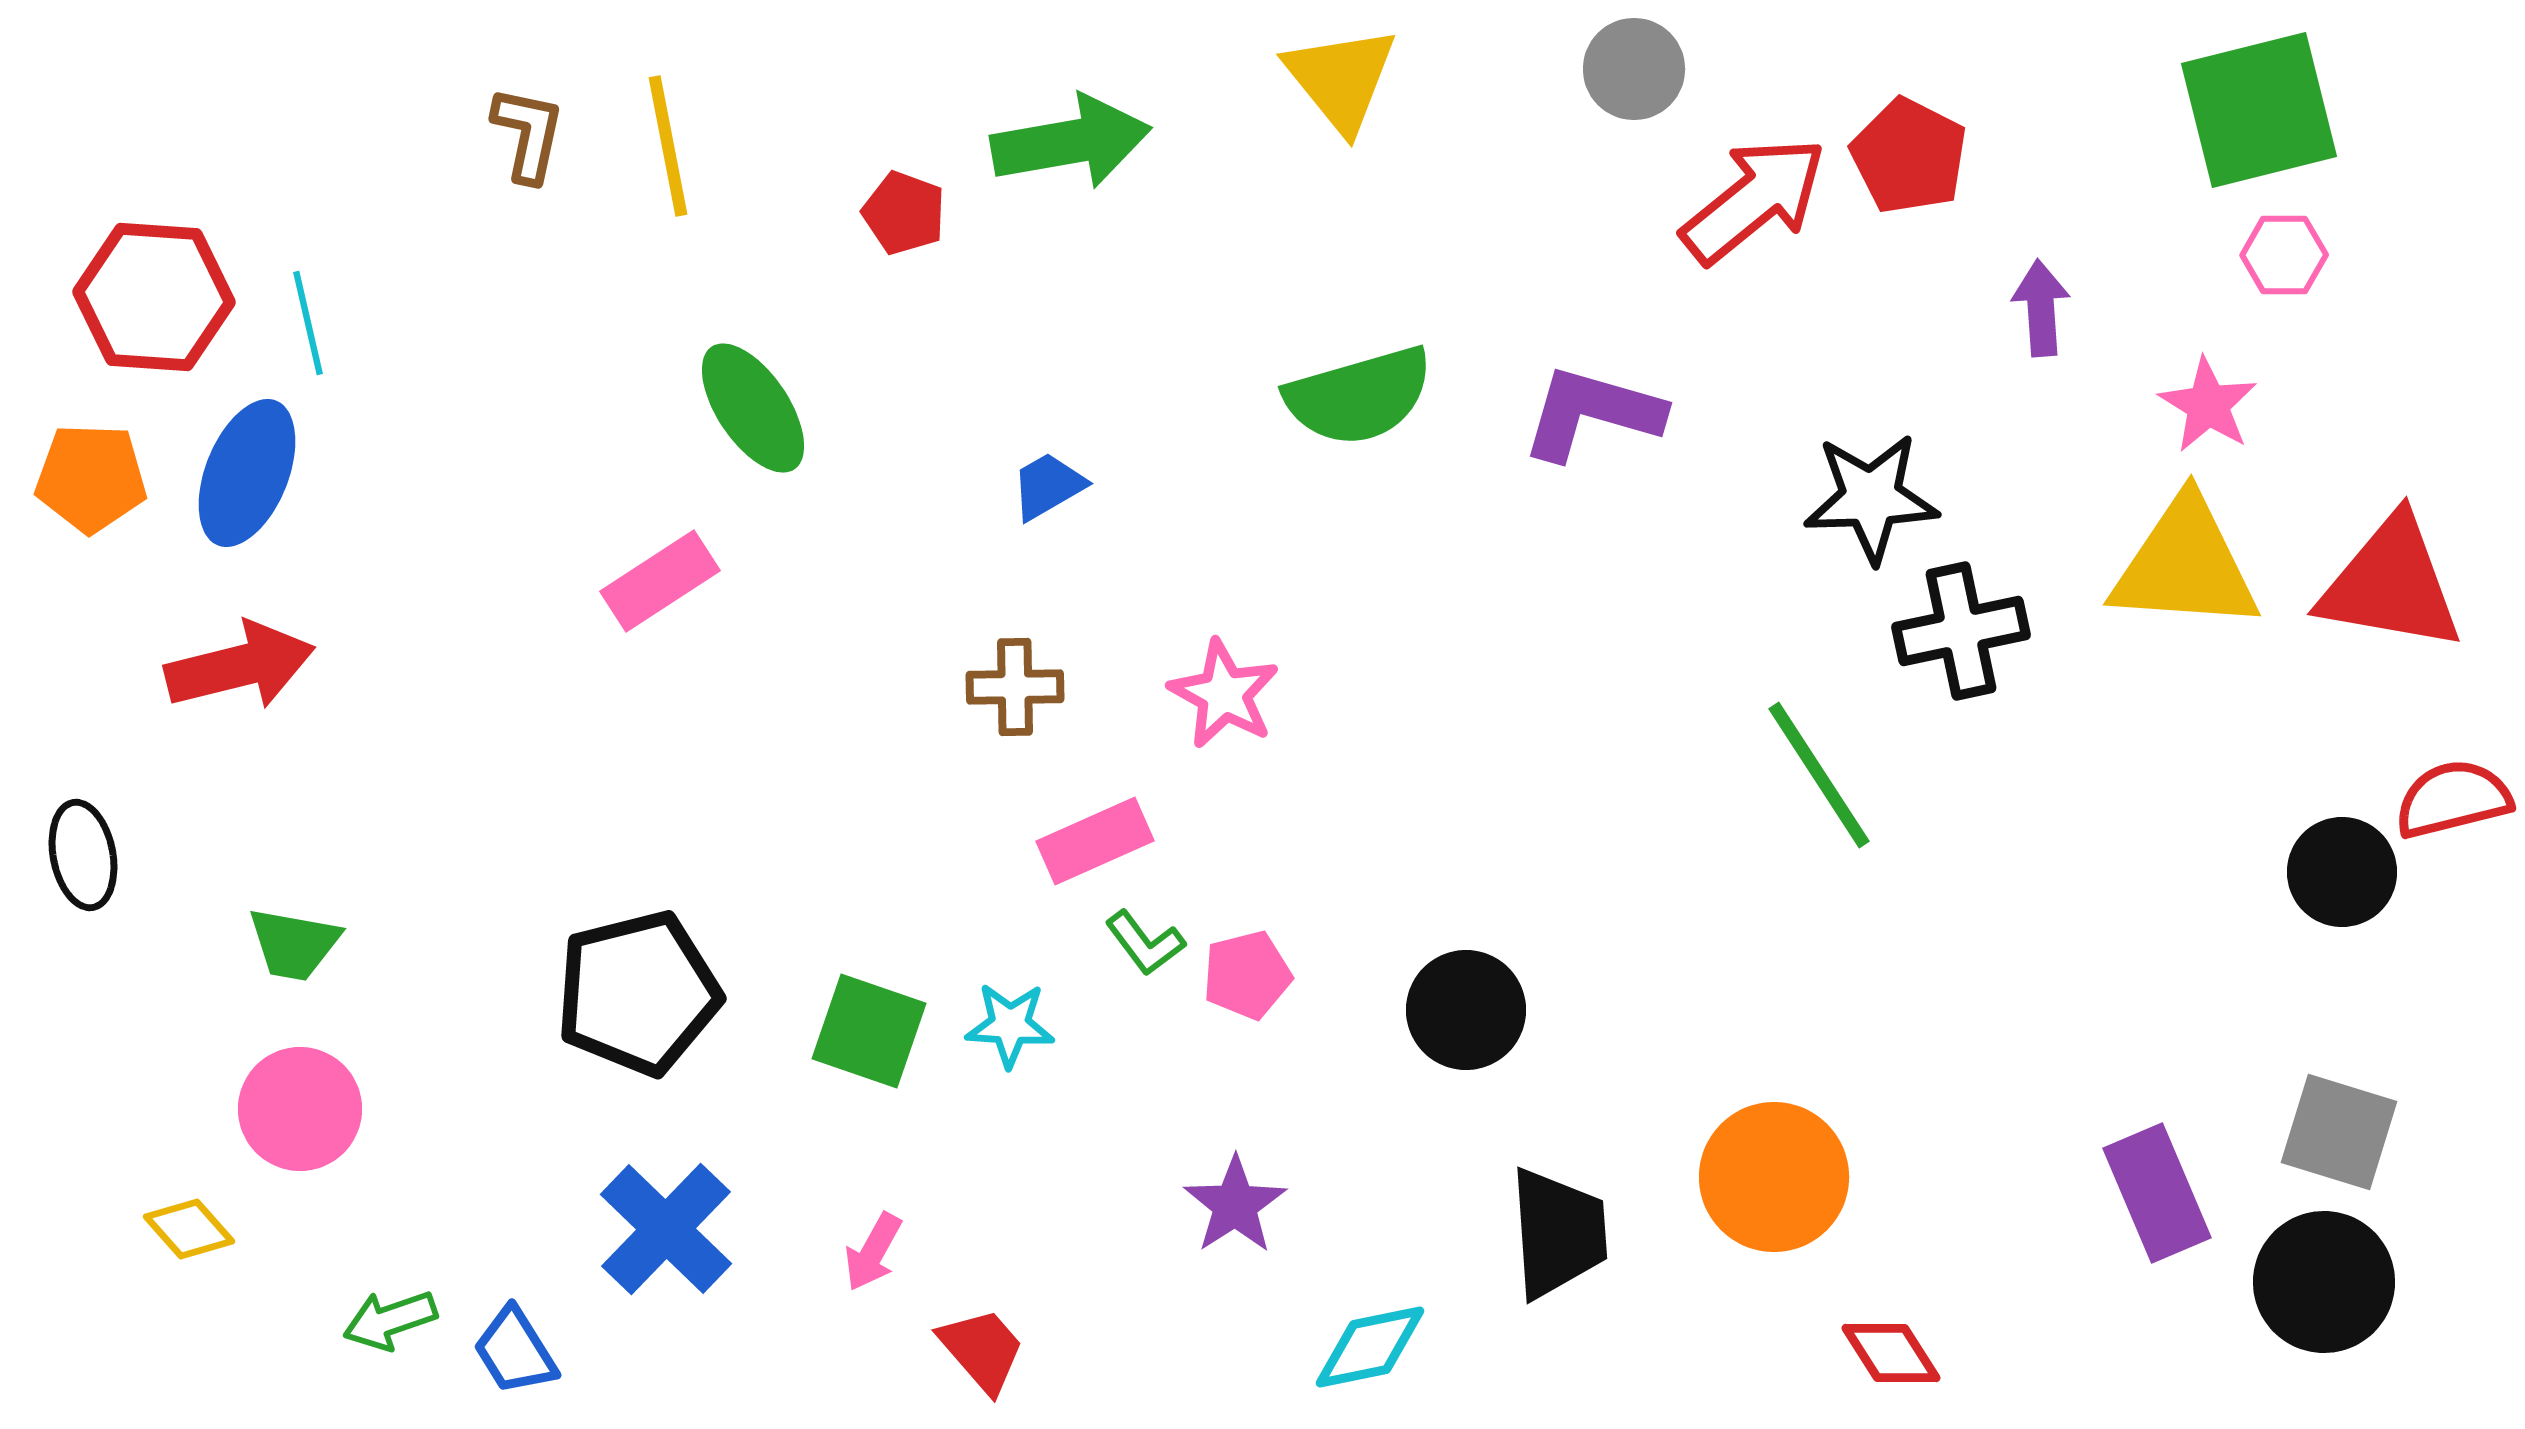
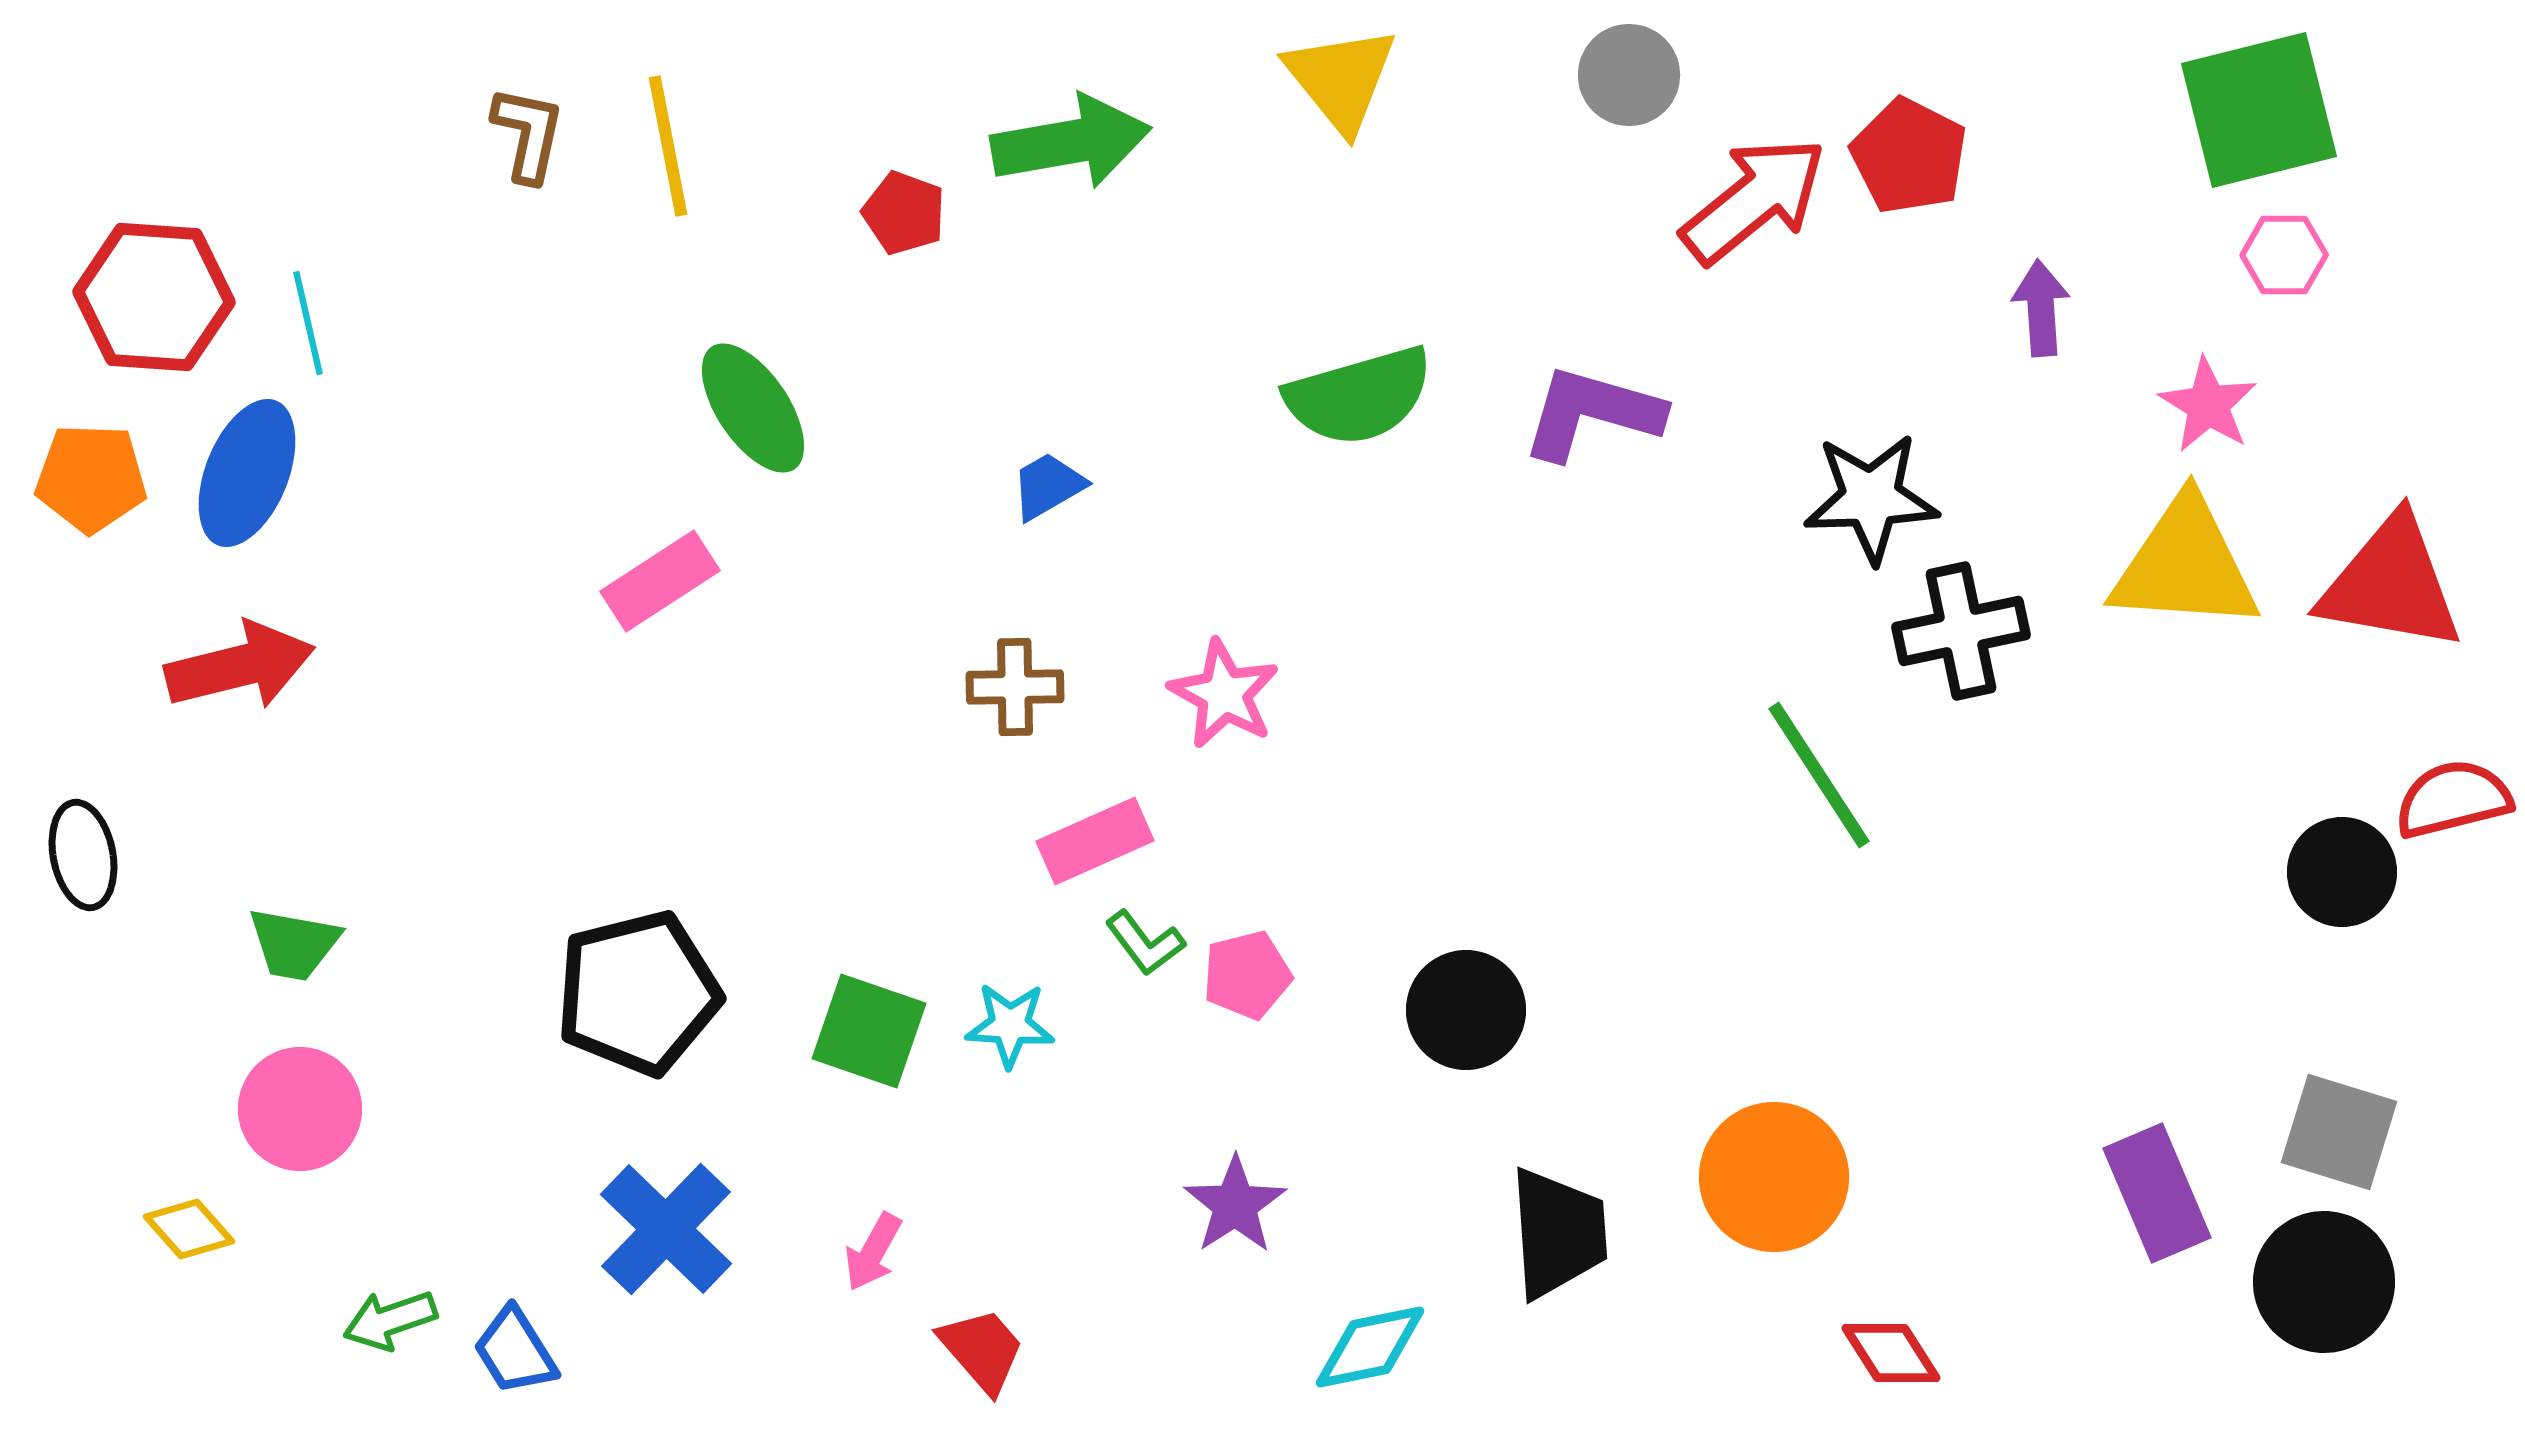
gray circle at (1634, 69): moved 5 px left, 6 px down
